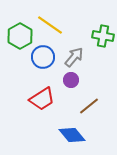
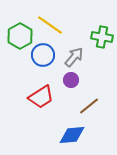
green cross: moved 1 px left, 1 px down
blue circle: moved 2 px up
red trapezoid: moved 1 px left, 2 px up
blue diamond: rotated 56 degrees counterclockwise
